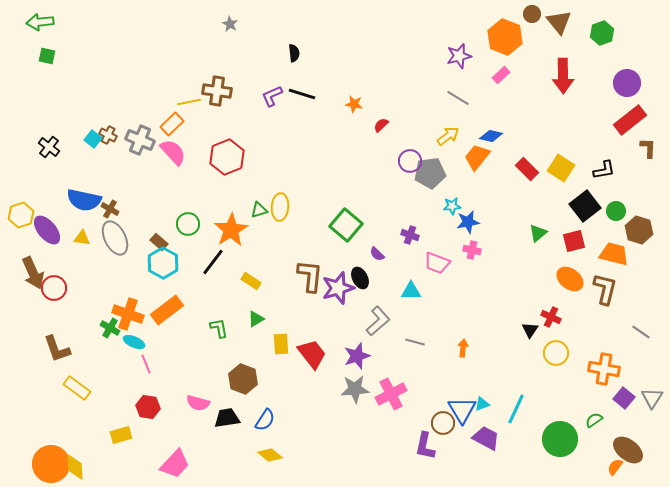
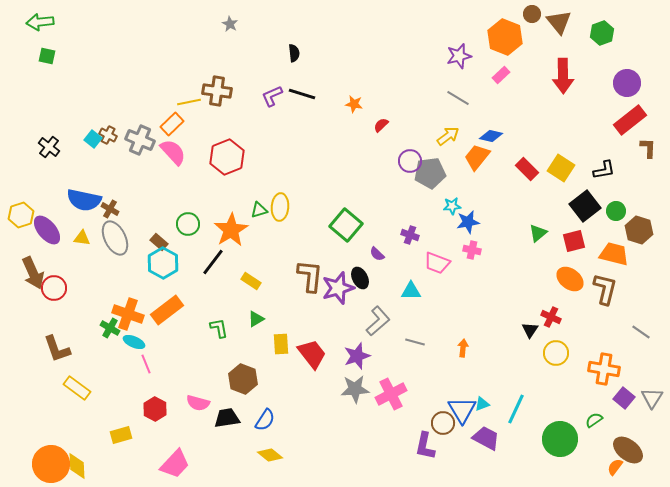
red hexagon at (148, 407): moved 7 px right, 2 px down; rotated 20 degrees clockwise
yellow diamond at (75, 467): moved 2 px right, 1 px up
